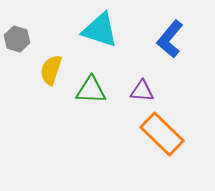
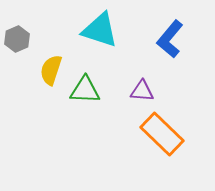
gray hexagon: rotated 20 degrees clockwise
green triangle: moved 6 px left
